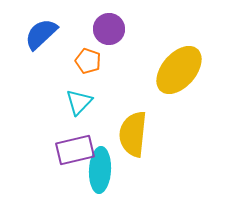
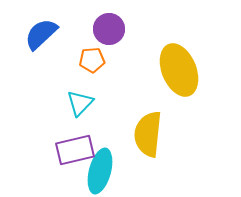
orange pentagon: moved 4 px right, 1 px up; rotated 25 degrees counterclockwise
yellow ellipse: rotated 63 degrees counterclockwise
cyan triangle: moved 1 px right, 1 px down
yellow semicircle: moved 15 px right
cyan ellipse: moved 1 px down; rotated 12 degrees clockwise
